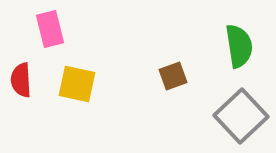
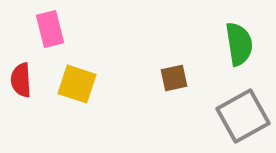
green semicircle: moved 2 px up
brown square: moved 1 px right, 2 px down; rotated 8 degrees clockwise
yellow square: rotated 6 degrees clockwise
gray square: moved 2 px right; rotated 14 degrees clockwise
